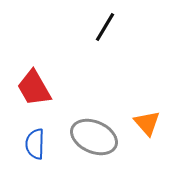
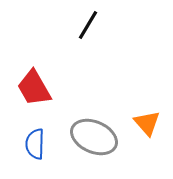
black line: moved 17 px left, 2 px up
